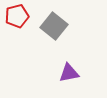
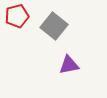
purple triangle: moved 8 px up
